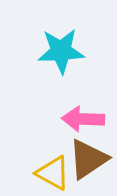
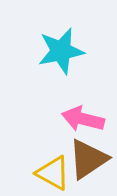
cyan star: rotated 9 degrees counterclockwise
pink arrow: rotated 12 degrees clockwise
